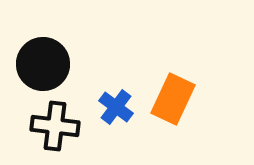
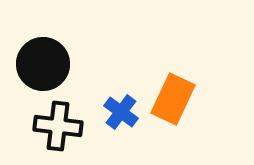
blue cross: moved 5 px right, 5 px down
black cross: moved 3 px right
